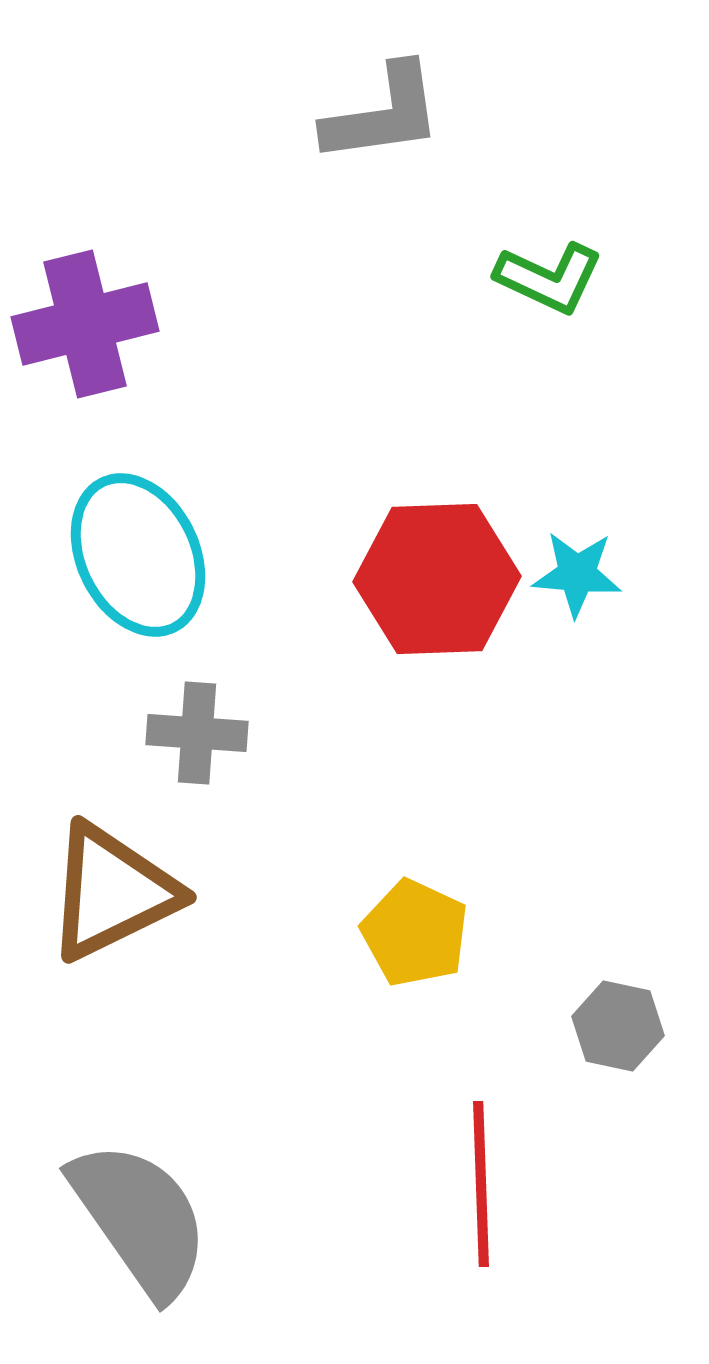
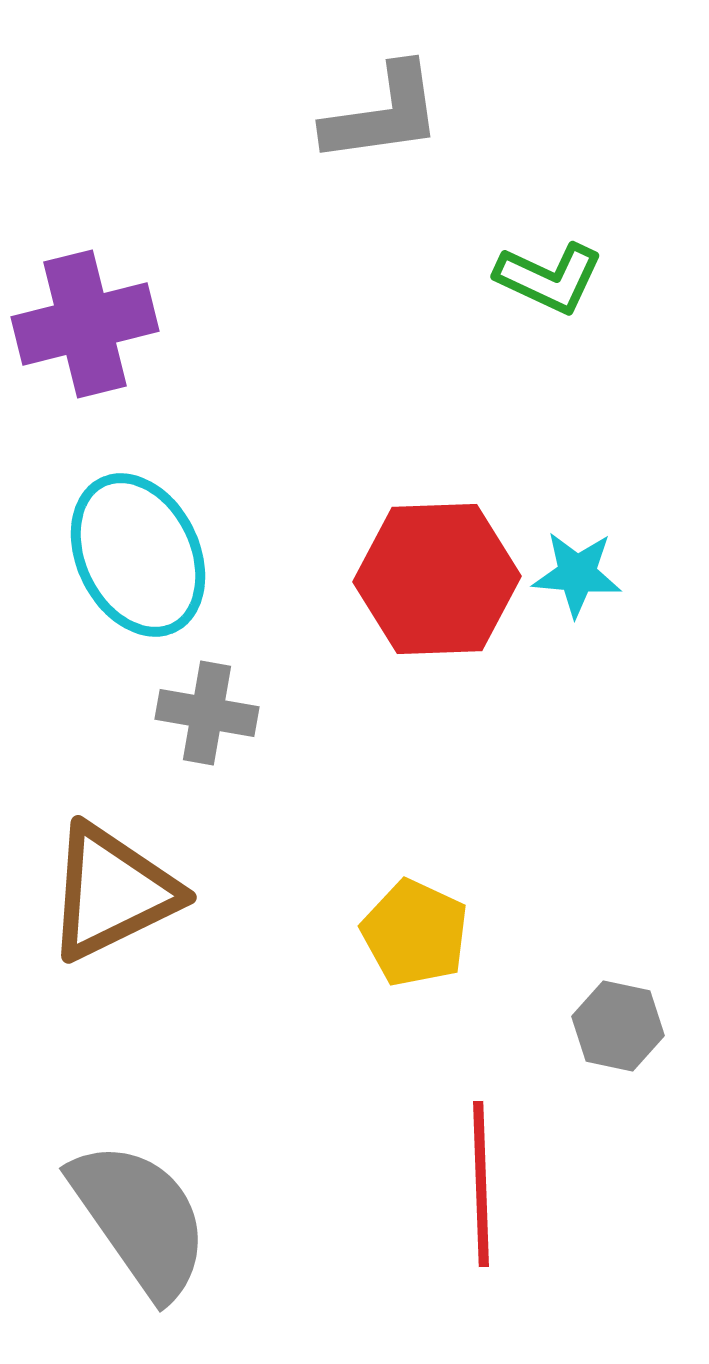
gray cross: moved 10 px right, 20 px up; rotated 6 degrees clockwise
